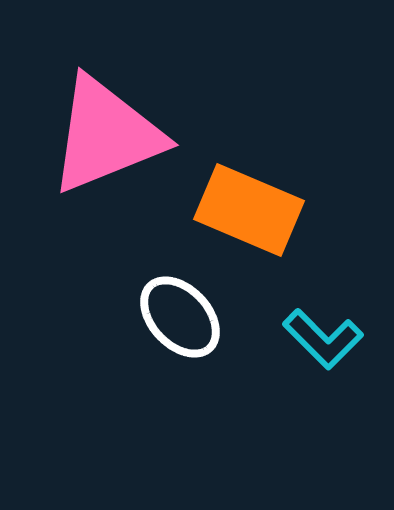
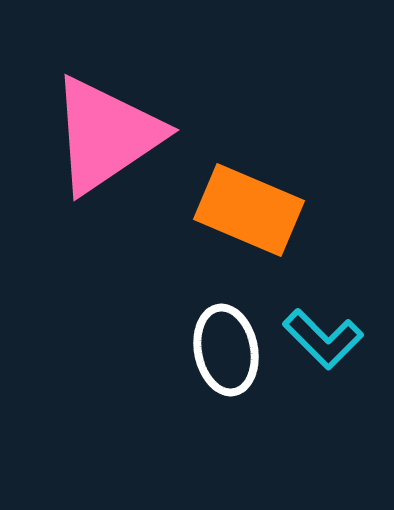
pink triangle: rotated 12 degrees counterclockwise
white ellipse: moved 46 px right, 33 px down; rotated 32 degrees clockwise
